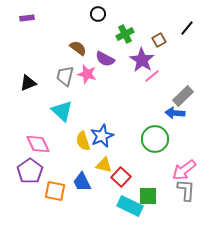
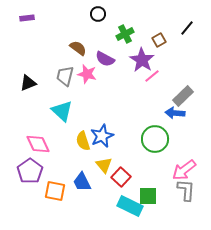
yellow triangle: rotated 36 degrees clockwise
